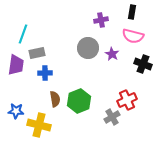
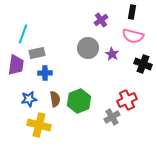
purple cross: rotated 24 degrees counterclockwise
blue star: moved 13 px right, 12 px up; rotated 14 degrees counterclockwise
